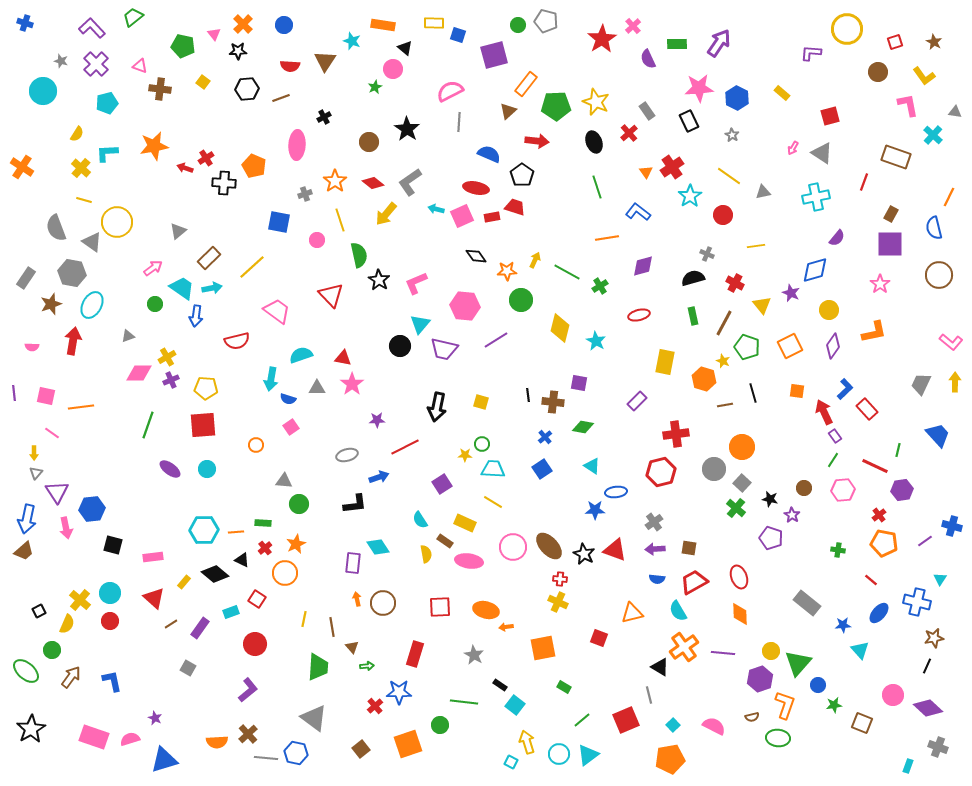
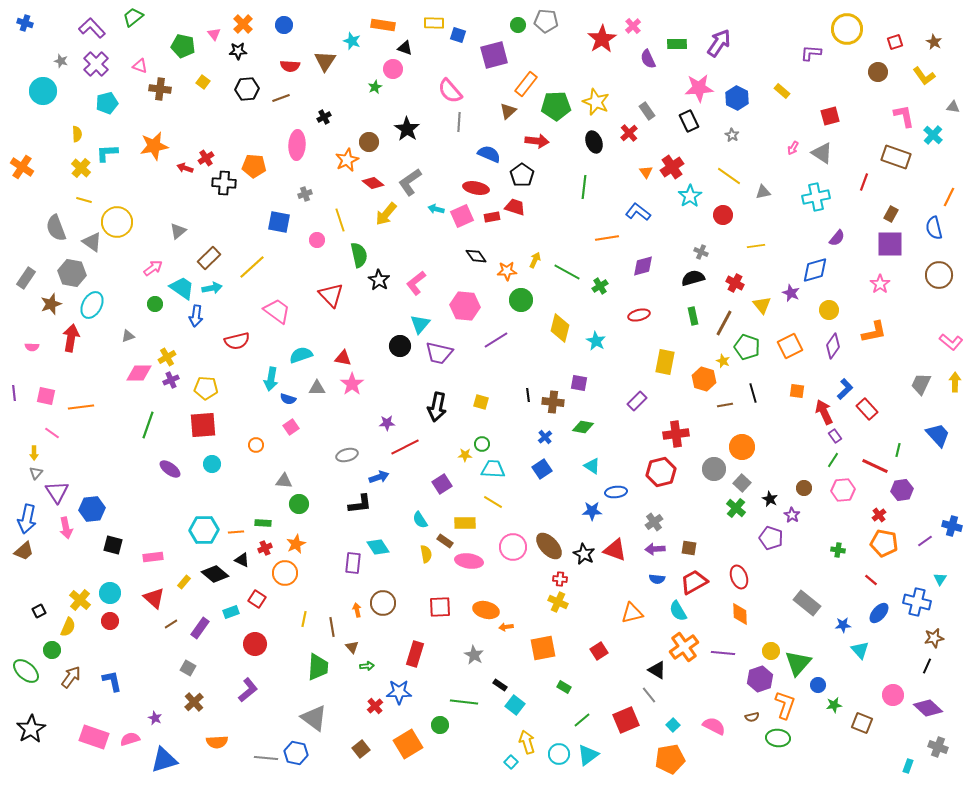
gray pentagon at (546, 21): rotated 10 degrees counterclockwise
black triangle at (405, 48): rotated 21 degrees counterclockwise
pink semicircle at (450, 91): rotated 104 degrees counterclockwise
yellow rectangle at (782, 93): moved 2 px up
pink L-shape at (908, 105): moved 4 px left, 11 px down
gray triangle at (955, 112): moved 2 px left, 5 px up
yellow semicircle at (77, 134): rotated 35 degrees counterclockwise
orange pentagon at (254, 166): rotated 20 degrees counterclockwise
orange star at (335, 181): moved 12 px right, 21 px up; rotated 10 degrees clockwise
green line at (597, 187): moved 13 px left; rotated 25 degrees clockwise
gray cross at (707, 254): moved 6 px left, 2 px up
pink L-shape at (416, 283): rotated 15 degrees counterclockwise
red arrow at (73, 341): moved 2 px left, 3 px up
purple trapezoid at (444, 349): moved 5 px left, 4 px down
purple star at (377, 420): moved 10 px right, 3 px down
cyan circle at (207, 469): moved 5 px right, 5 px up
black star at (770, 499): rotated 14 degrees clockwise
black L-shape at (355, 504): moved 5 px right
blue star at (595, 510): moved 3 px left, 1 px down
yellow rectangle at (465, 523): rotated 25 degrees counterclockwise
red cross at (265, 548): rotated 16 degrees clockwise
orange arrow at (357, 599): moved 11 px down
yellow semicircle at (67, 624): moved 1 px right, 3 px down
red square at (599, 638): moved 13 px down; rotated 36 degrees clockwise
black triangle at (660, 667): moved 3 px left, 3 px down
gray line at (649, 695): rotated 24 degrees counterclockwise
brown cross at (248, 734): moved 54 px left, 32 px up
orange square at (408, 744): rotated 12 degrees counterclockwise
cyan square at (511, 762): rotated 16 degrees clockwise
